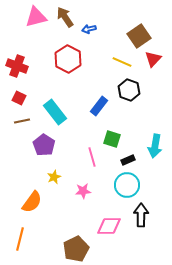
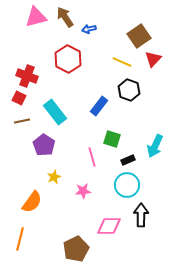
red cross: moved 10 px right, 10 px down
cyan arrow: rotated 15 degrees clockwise
